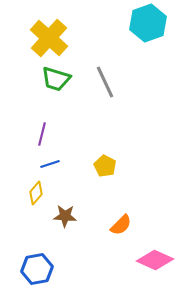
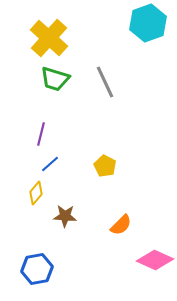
green trapezoid: moved 1 px left
purple line: moved 1 px left
blue line: rotated 24 degrees counterclockwise
